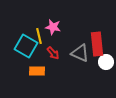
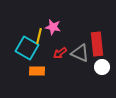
yellow line: rotated 28 degrees clockwise
cyan square: moved 1 px right, 2 px down
red arrow: moved 7 px right; rotated 96 degrees clockwise
white circle: moved 4 px left, 5 px down
